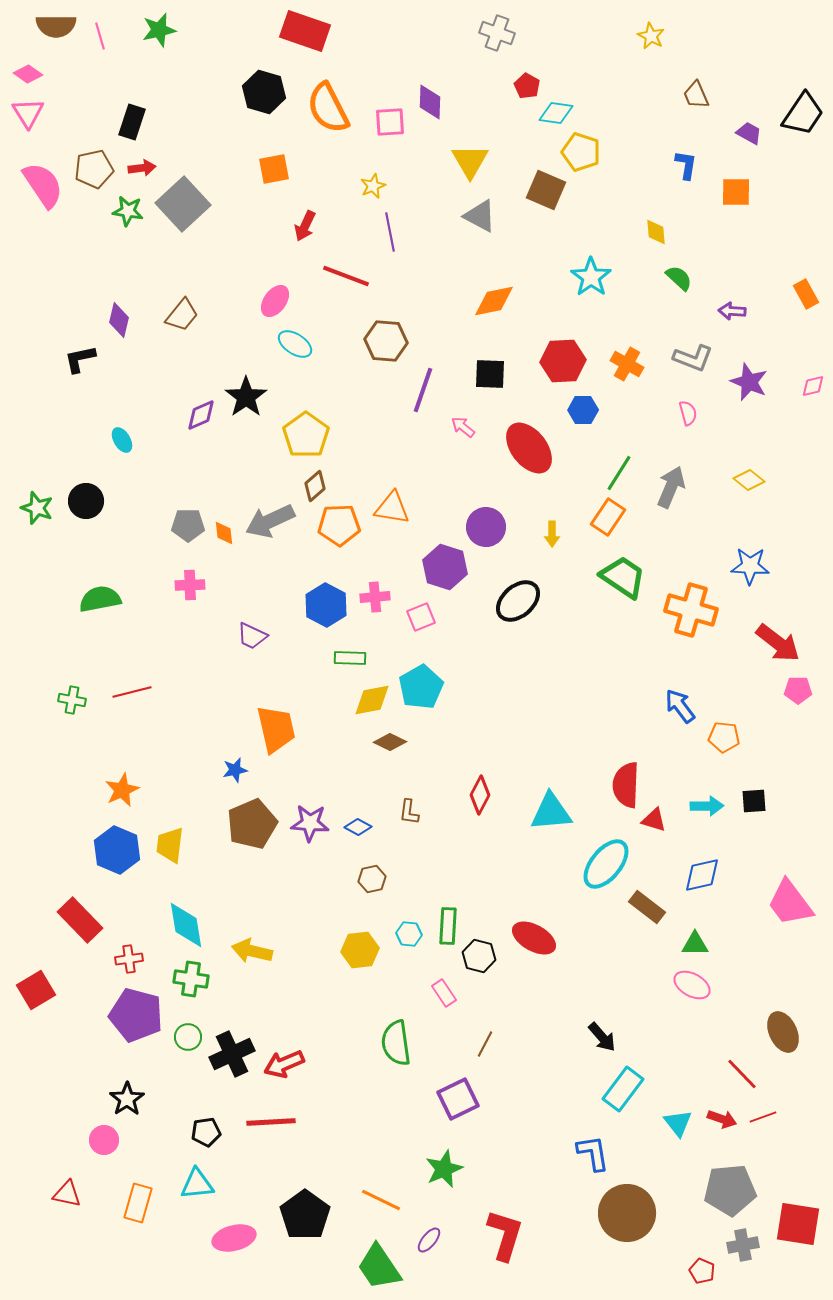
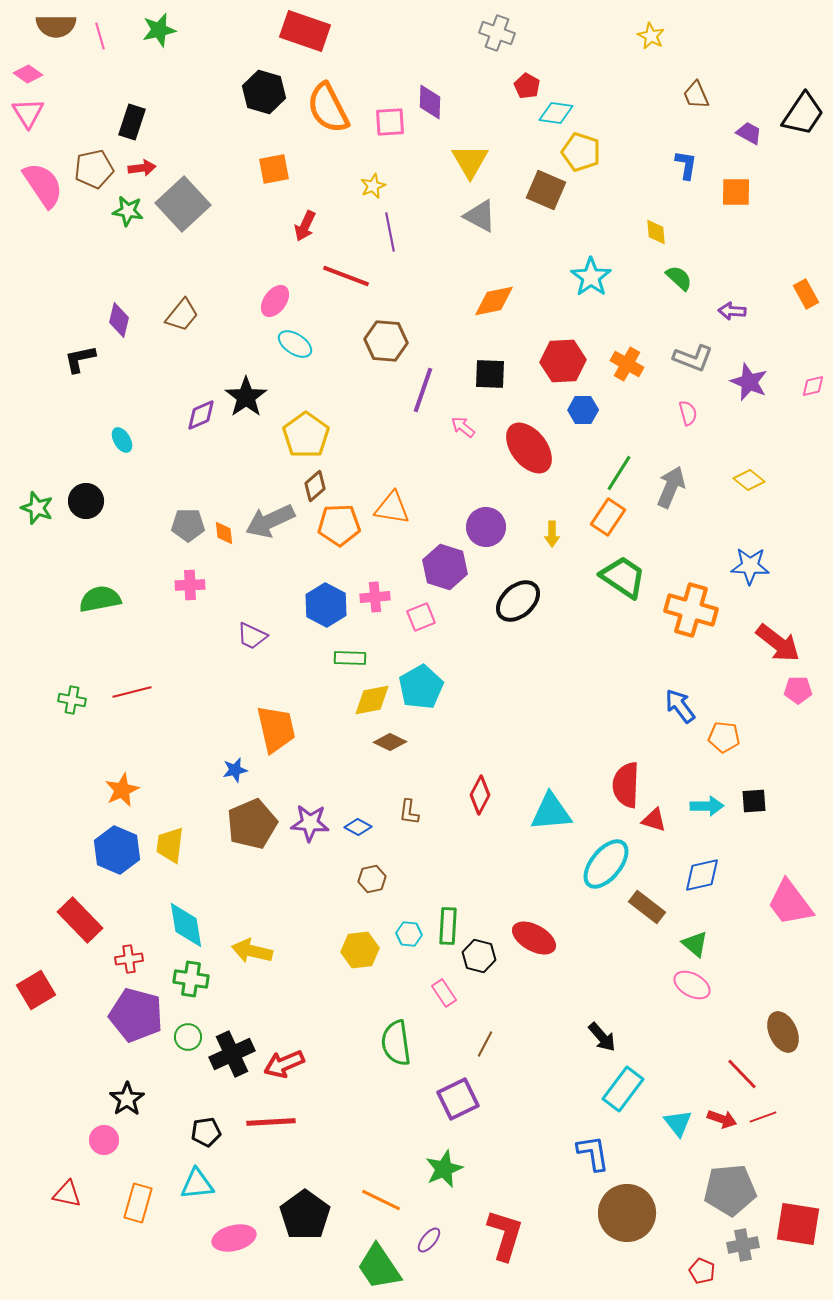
green triangle at (695, 944): rotated 40 degrees clockwise
